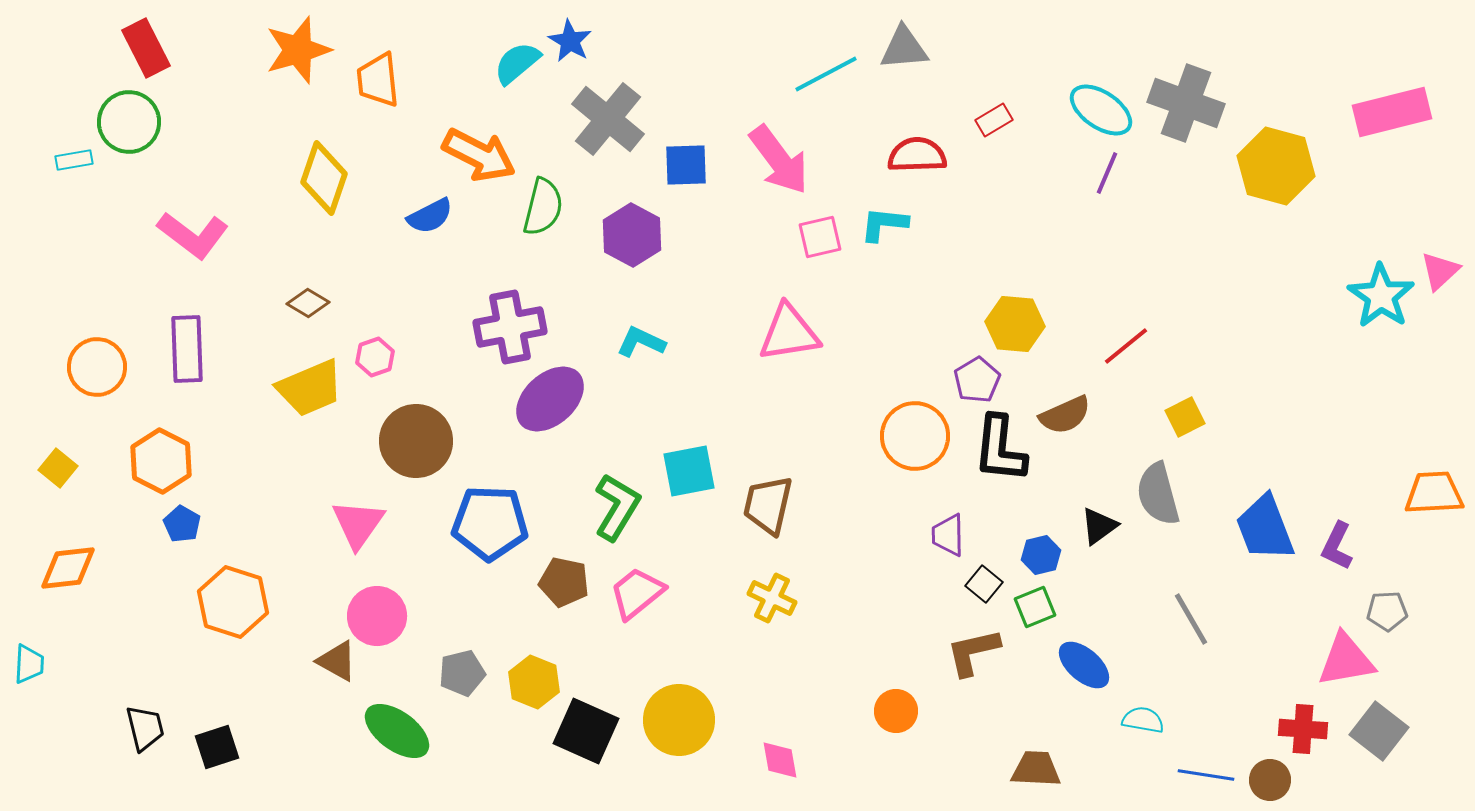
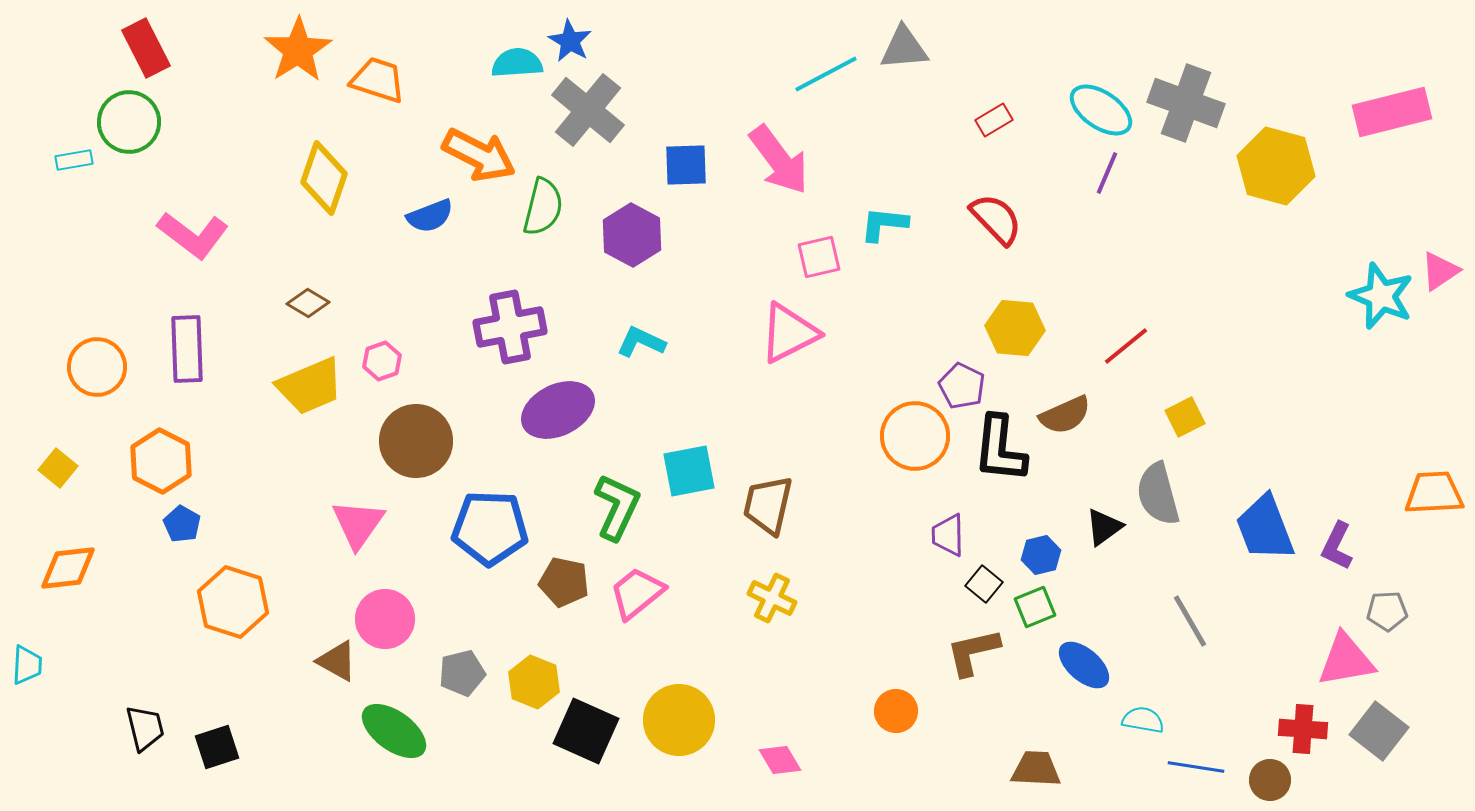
orange star at (298, 50): rotated 16 degrees counterclockwise
cyan semicircle at (517, 63): rotated 36 degrees clockwise
orange trapezoid at (378, 80): rotated 114 degrees clockwise
gray cross at (608, 119): moved 20 px left, 9 px up
red semicircle at (917, 155): moved 79 px right, 64 px down; rotated 48 degrees clockwise
blue semicircle at (430, 216): rotated 6 degrees clockwise
pink square at (820, 237): moved 1 px left, 20 px down
pink triangle at (1440, 271): rotated 9 degrees clockwise
cyan star at (1381, 296): rotated 12 degrees counterclockwise
yellow hexagon at (1015, 324): moved 4 px down
pink triangle at (789, 333): rotated 18 degrees counterclockwise
pink hexagon at (375, 357): moved 7 px right, 4 px down
purple pentagon at (977, 380): moved 15 px left, 6 px down; rotated 15 degrees counterclockwise
yellow trapezoid at (310, 388): moved 2 px up
purple ellipse at (550, 399): moved 8 px right, 11 px down; rotated 16 degrees clockwise
green L-shape at (617, 507): rotated 6 degrees counterclockwise
blue pentagon at (490, 523): moved 5 px down
black triangle at (1099, 526): moved 5 px right, 1 px down
pink circle at (377, 616): moved 8 px right, 3 px down
gray line at (1191, 619): moved 1 px left, 2 px down
cyan trapezoid at (29, 664): moved 2 px left, 1 px down
green ellipse at (397, 731): moved 3 px left
pink diamond at (780, 760): rotated 21 degrees counterclockwise
blue line at (1206, 775): moved 10 px left, 8 px up
